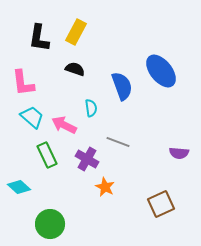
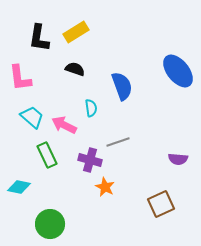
yellow rectangle: rotated 30 degrees clockwise
blue ellipse: moved 17 px right
pink L-shape: moved 3 px left, 5 px up
gray line: rotated 40 degrees counterclockwise
purple semicircle: moved 1 px left, 6 px down
purple cross: moved 3 px right, 1 px down; rotated 15 degrees counterclockwise
cyan diamond: rotated 30 degrees counterclockwise
